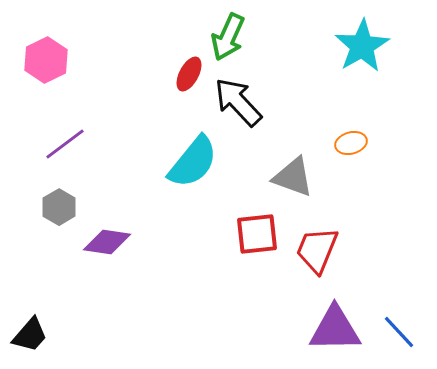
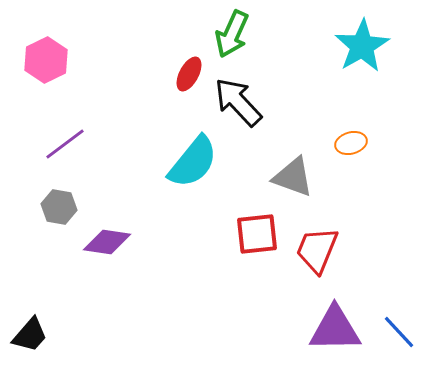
green arrow: moved 4 px right, 3 px up
gray hexagon: rotated 20 degrees counterclockwise
